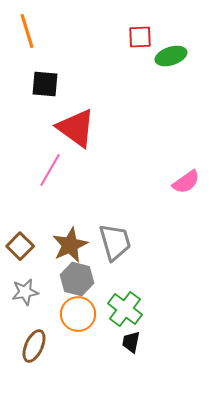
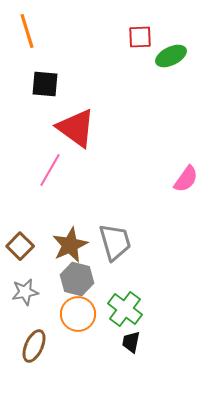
green ellipse: rotated 8 degrees counterclockwise
pink semicircle: moved 3 px up; rotated 20 degrees counterclockwise
